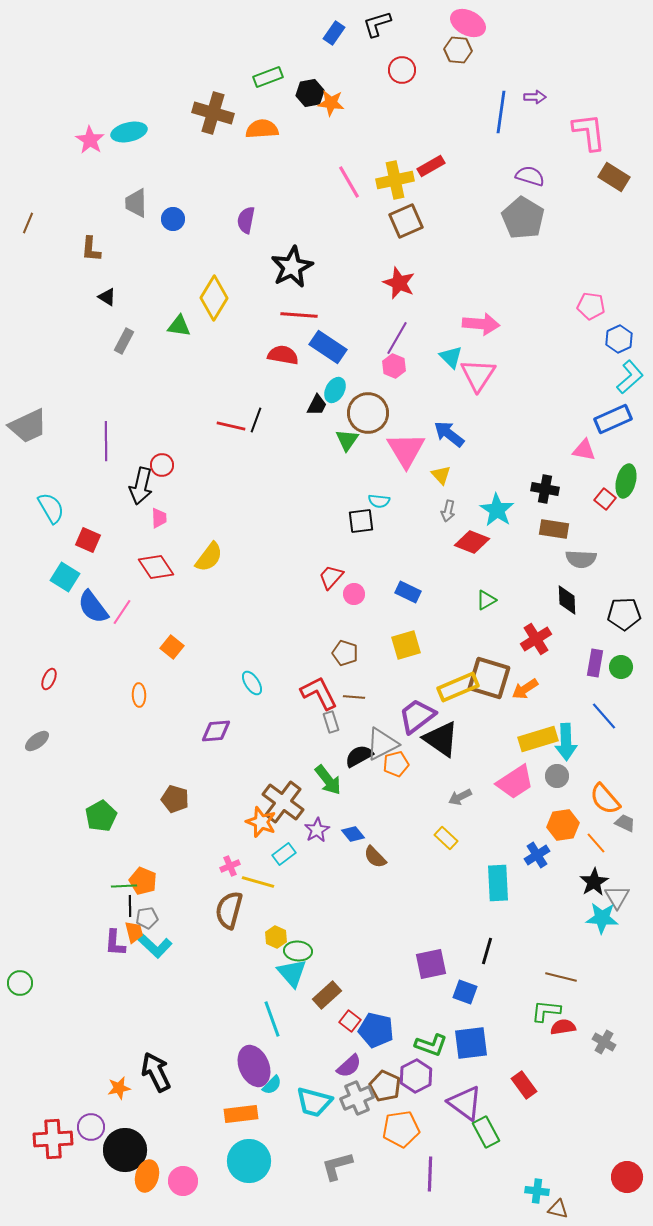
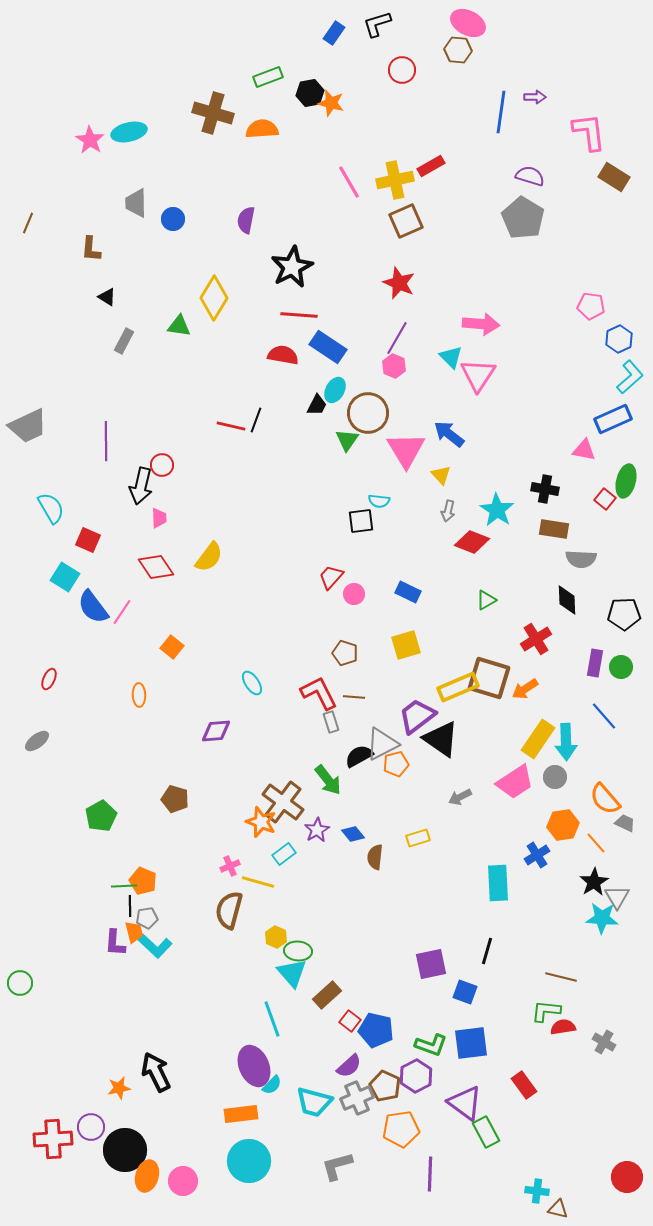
orange star at (331, 103): rotated 8 degrees clockwise
yellow rectangle at (538, 739): rotated 39 degrees counterclockwise
gray circle at (557, 776): moved 2 px left, 1 px down
yellow rectangle at (446, 838): moved 28 px left; rotated 60 degrees counterclockwise
brown semicircle at (375, 857): rotated 50 degrees clockwise
